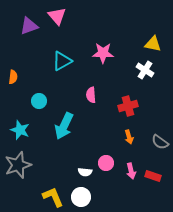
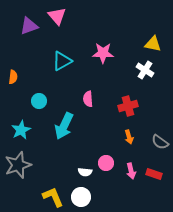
pink semicircle: moved 3 px left, 4 px down
cyan star: moved 1 px right; rotated 24 degrees clockwise
red rectangle: moved 1 px right, 2 px up
